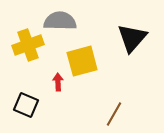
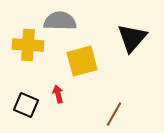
yellow cross: rotated 24 degrees clockwise
red arrow: moved 12 px down; rotated 12 degrees counterclockwise
